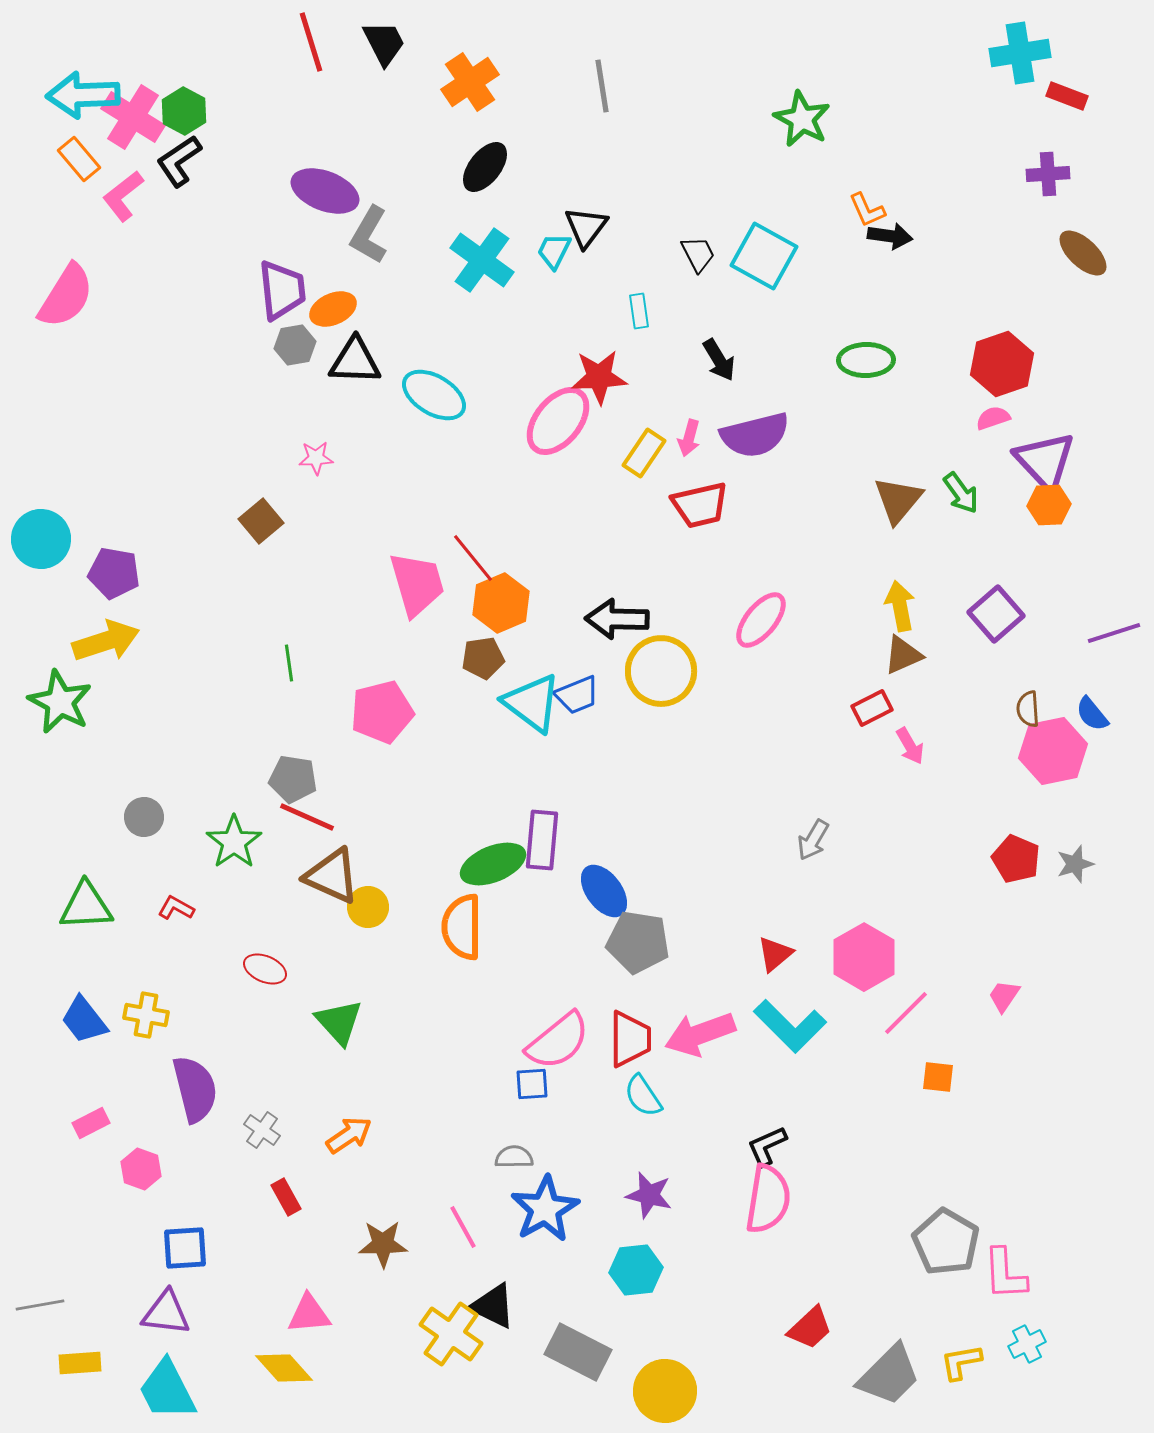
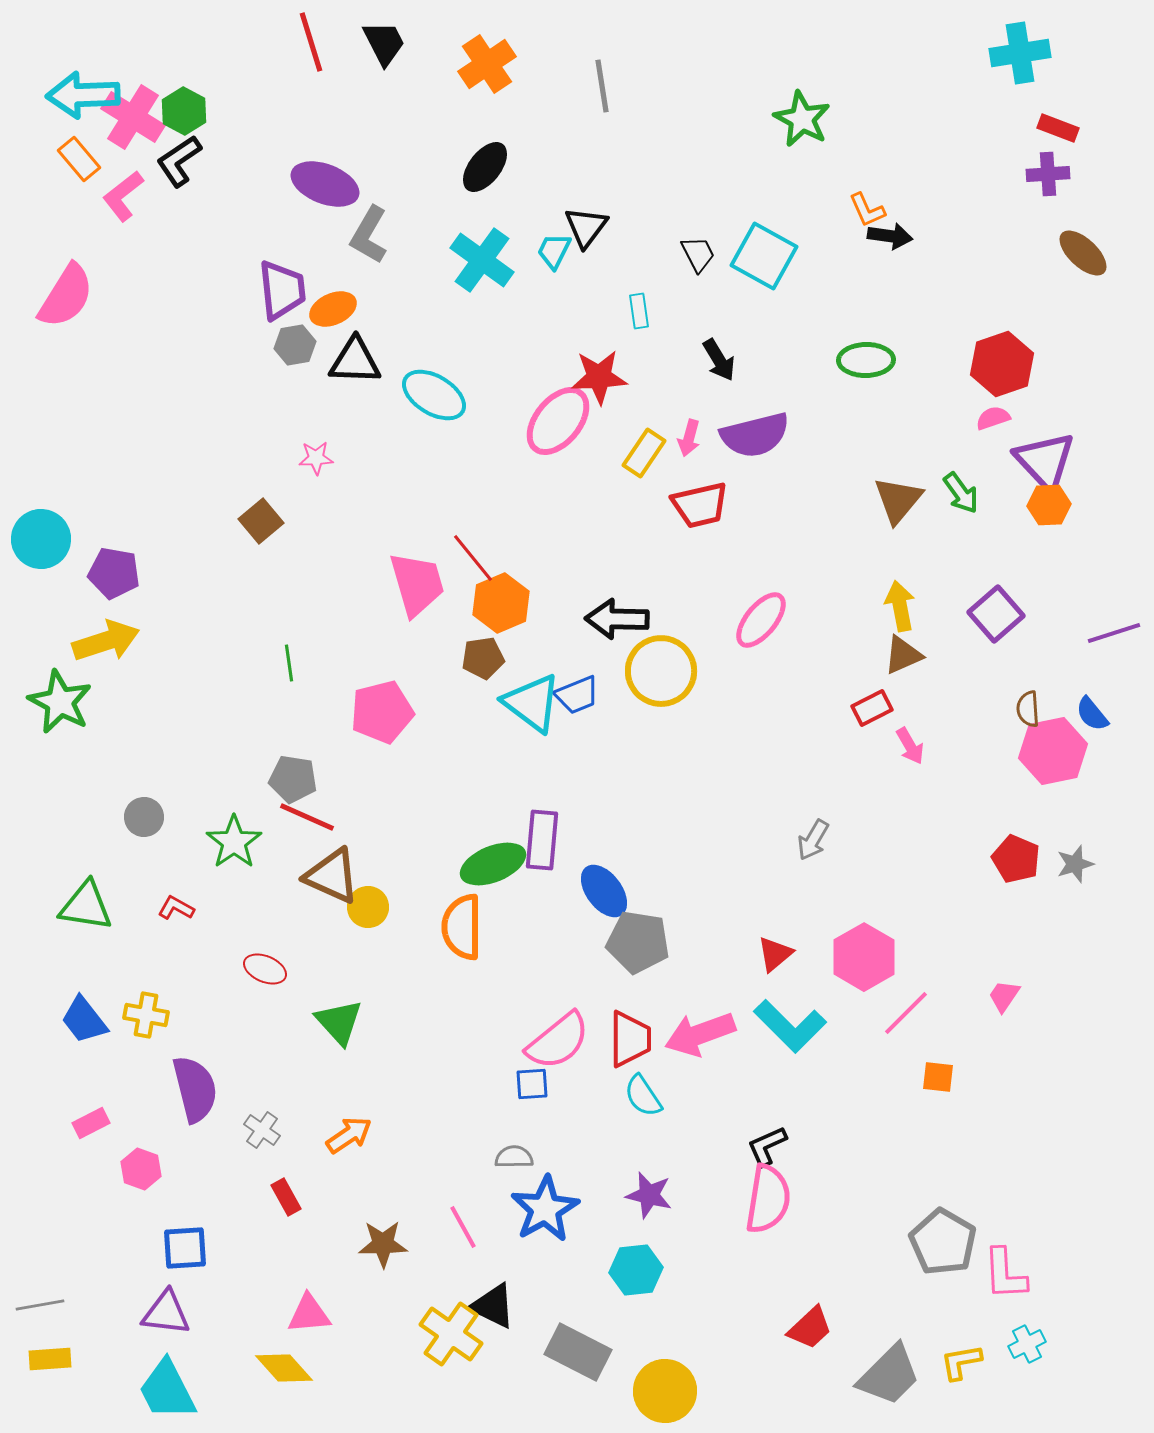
orange cross at (470, 82): moved 17 px right, 18 px up
red rectangle at (1067, 96): moved 9 px left, 32 px down
purple ellipse at (325, 191): moved 7 px up
green triangle at (86, 906): rotated 12 degrees clockwise
gray pentagon at (946, 1242): moved 3 px left
yellow rectangle at (80, 1363): moved 30 px left, 4 px up
